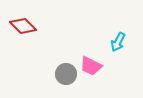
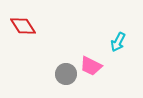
red diamond: rotated 12 degrees clockwise
